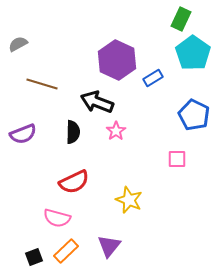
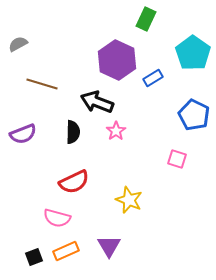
green rectangle: moved 35 px left
pink square: rotated 18 degrees clockwise
purple triangle: rotated 10 degrees counterclockwise
orange rectangle: rotated 20 degrees clockwise
